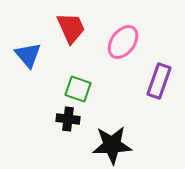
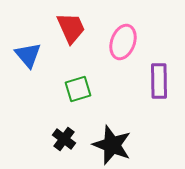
pink ellipse: rotated 16 degrees counterclockwise
purple rectangle: rotated 20 degrees counterclockwise
green square: rotated 36 degrees counterclockwise
black cross: moved 4 px left, 20 px down; rotated 30 degrees clockwise
black star: rotated 24 degrees clockwise
